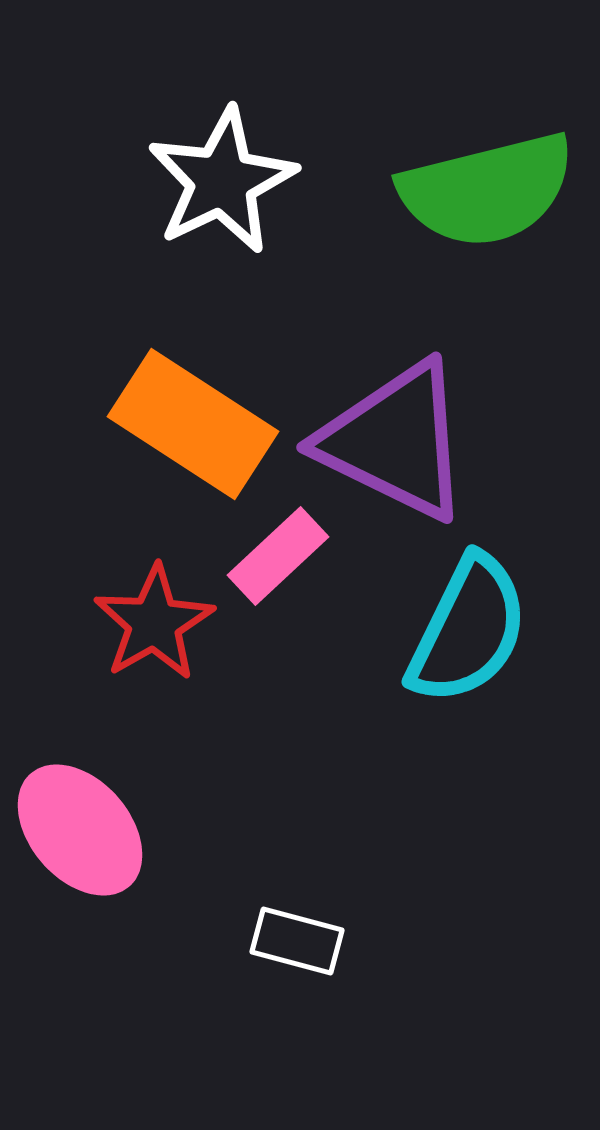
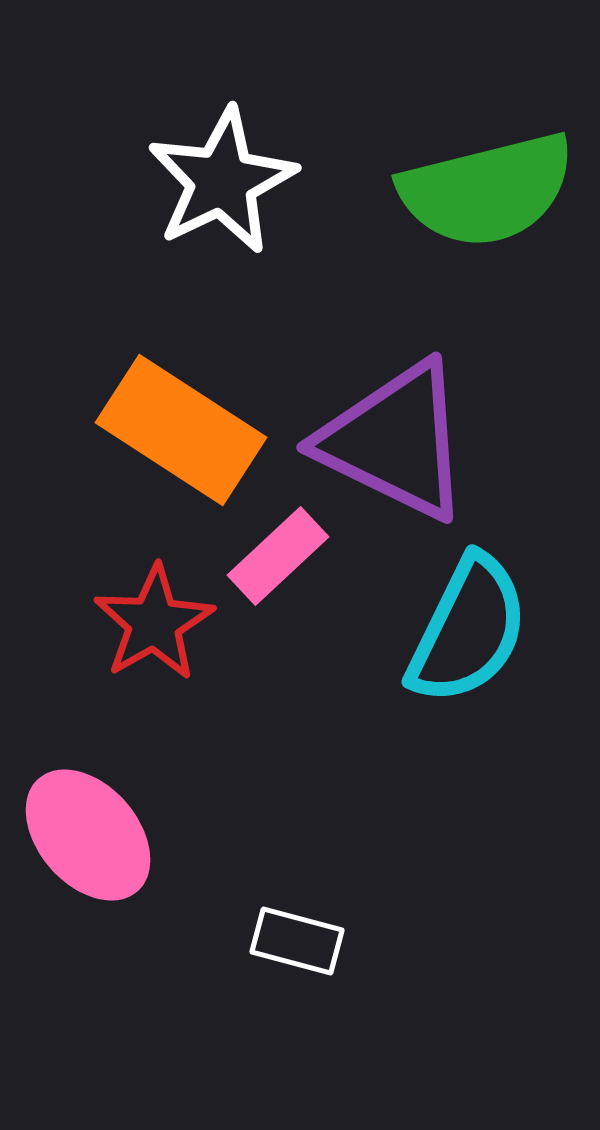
orange rectangle: moved 12 px left, 6 px down
pink ellipse: moved 8 px right, 5 px down
